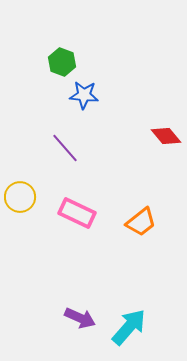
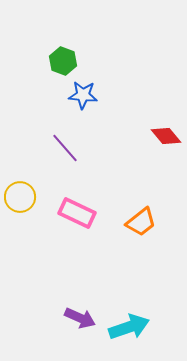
green hexagon: moved 1 px right, 1 px up
blue star: moved 1 px left
cyan arrow: rotated 30 degrees clockwise
